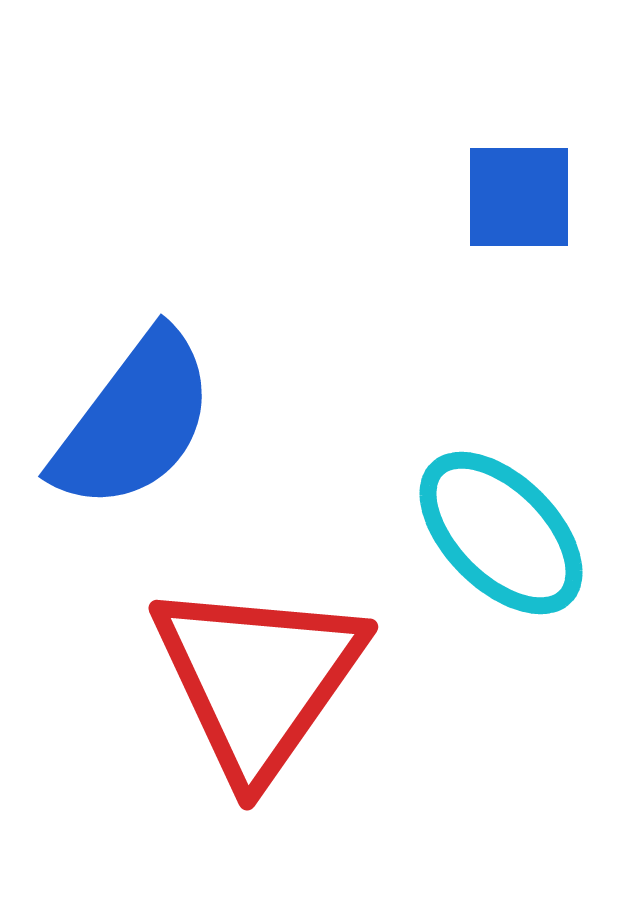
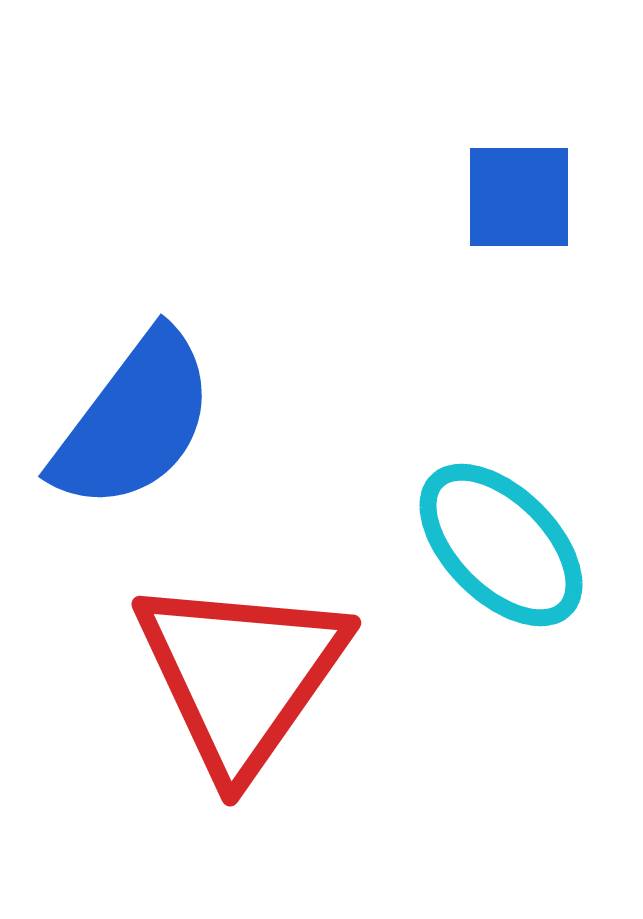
cyan ellipse: moved 12 px down
red triangle: moved 17 px left, 4 px up
